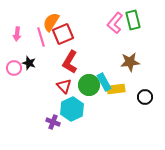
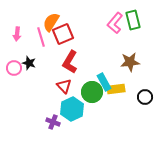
green circle: moved 3 px right, 7 px down
